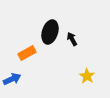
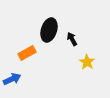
black ellipse: moved 1 px left, 2 px up
yellow star: moved 14 px up
